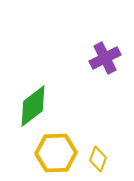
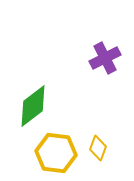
yellow hexagon: rotated 9 degrees clockwise
yellow diamond: moved 11 px up
